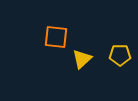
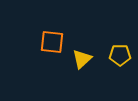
orange square: moved 4 px left, 5 px down
